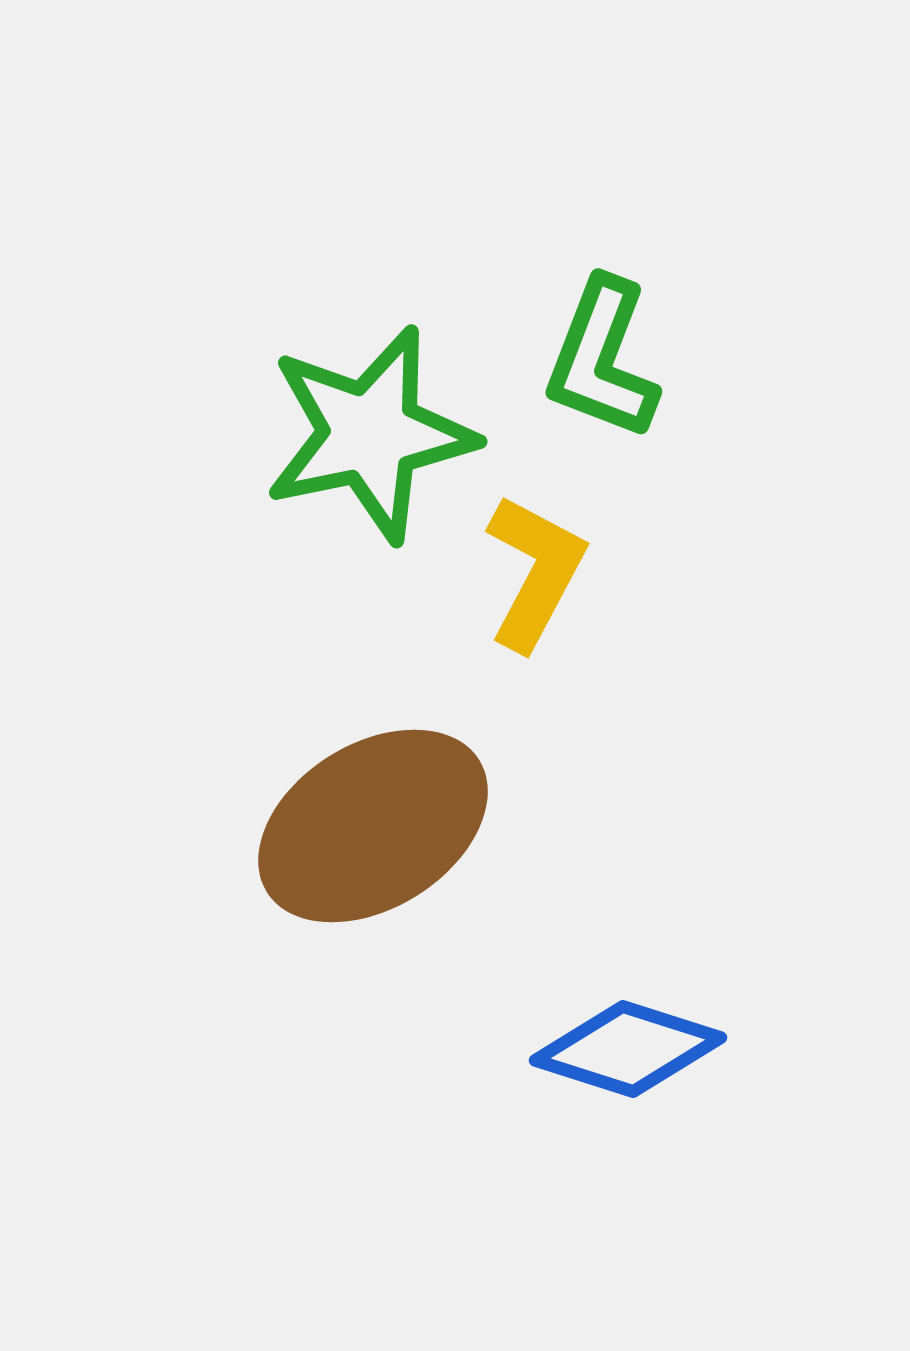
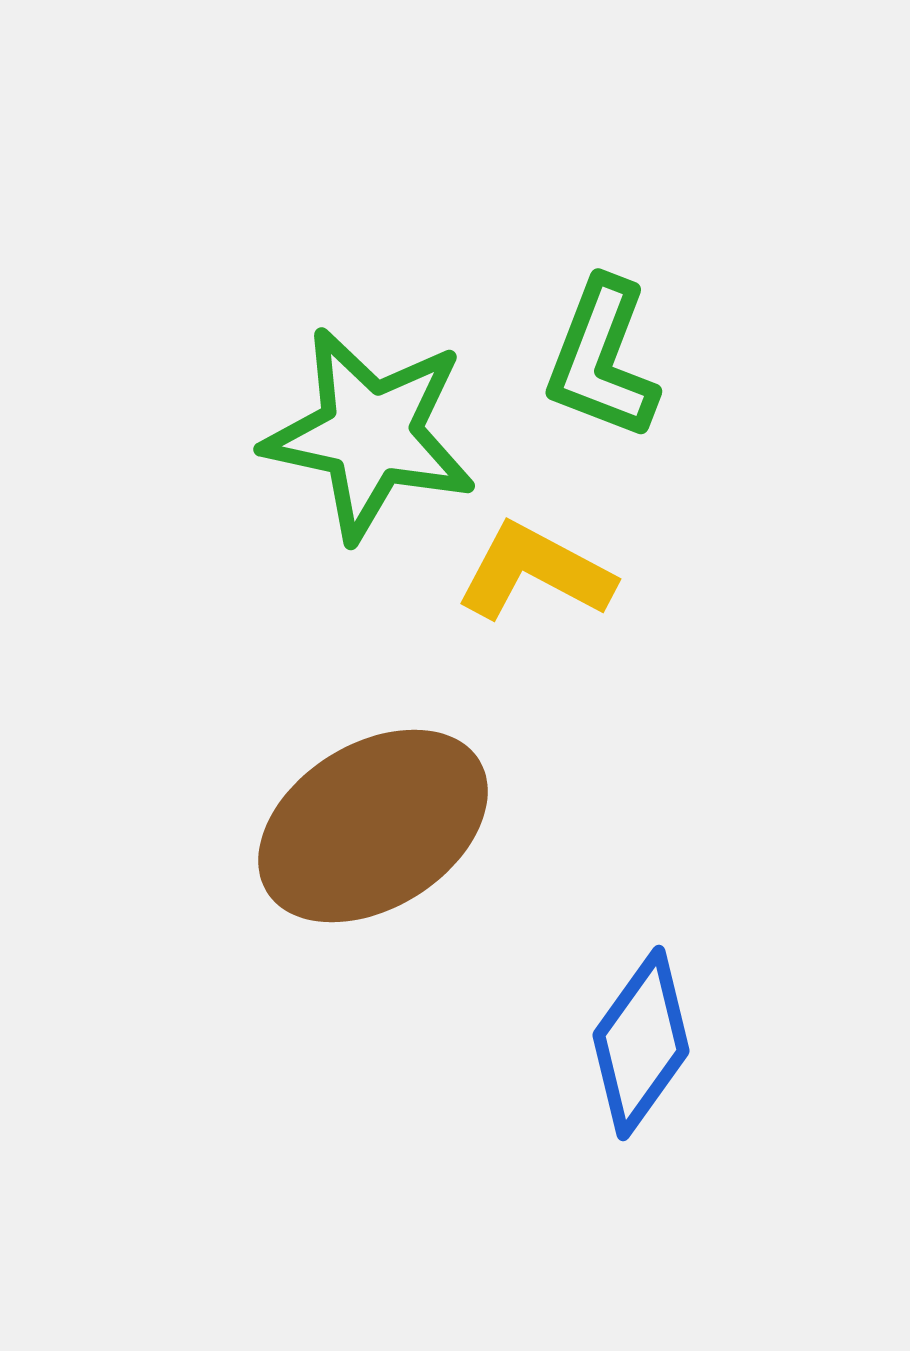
green star: rotated 24 degrees clockwise
yellow L-shape: rotated 90 degrees counterclockwise
blue diamond: moved 13 px right, 6 px up; rotated 72 degrees counterclockwise
